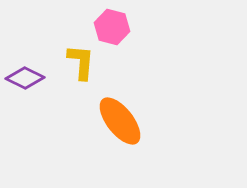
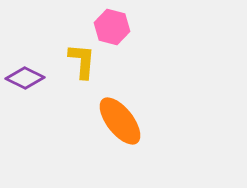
yellow L-shape: moved 1 px right, 1 px up
